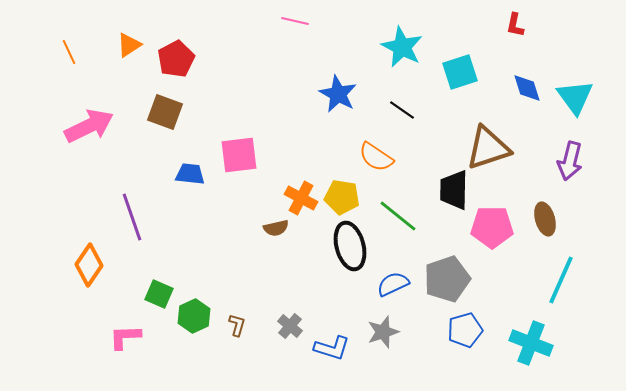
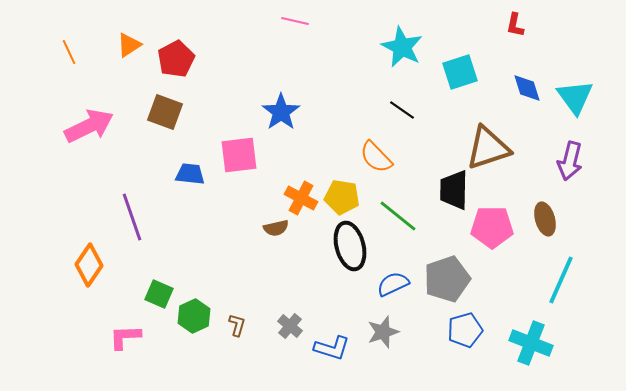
blue star: moved 57 px left, 18 px down; rotated 9 degrees clockwise
orange semicircle: rotated 12 degrees clockwise
